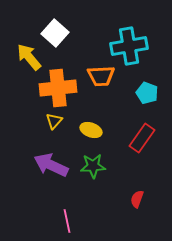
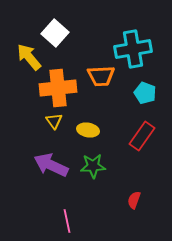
cyan cross: moved 4 px right, 3 px down
cyan pentagon: moved 2 px left
yellow triangle: rotated 18 degrees counterclockwise
yellow ellipse: moved 3 px left; rotated 10 degrees counterclockwise
red rectangle: moved 2 px up
red semicircle: moved 3 px left, 1 px down
